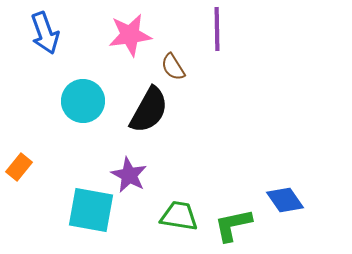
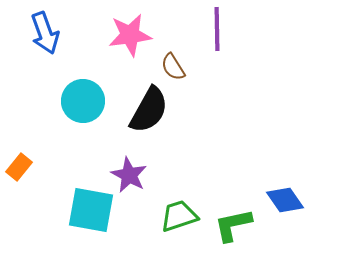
green trapezoid: rotated 27 degrees counterclockwise
